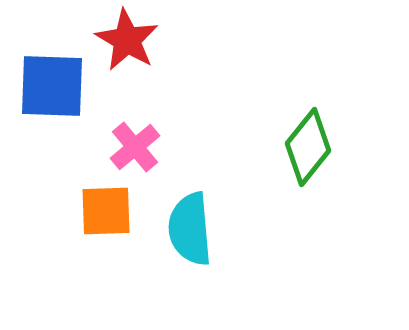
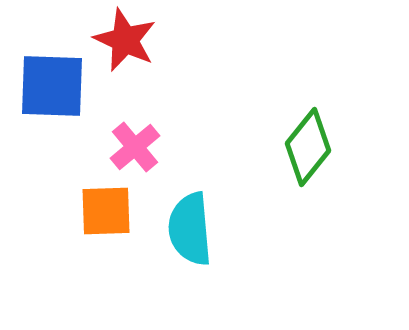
red star: moved 2 px left; rotated 6 degrees counterclockwise
